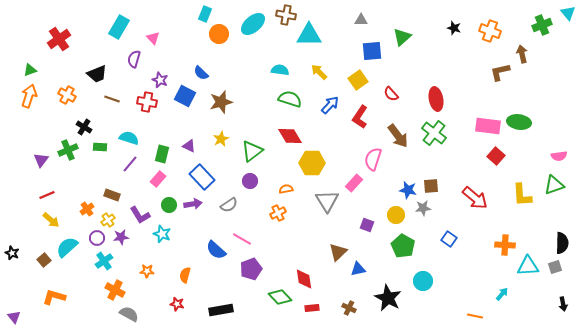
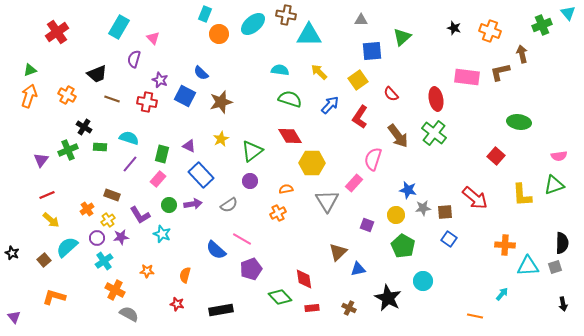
red cross at (59, 39): moved 2 px left, 7 px up
pink rectangle at (488, 126): moved 21 px left, 49 px up
blue rectangle at (202, 177): moved 1 px left, 2 px up
brown square at (431, 186): moved 14 px right, 26 px down
